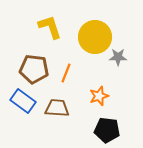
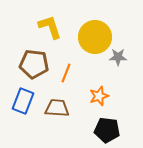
brown pentagon: moved 5 px up
blue rectangle: rotated 75 degrees clockwise
